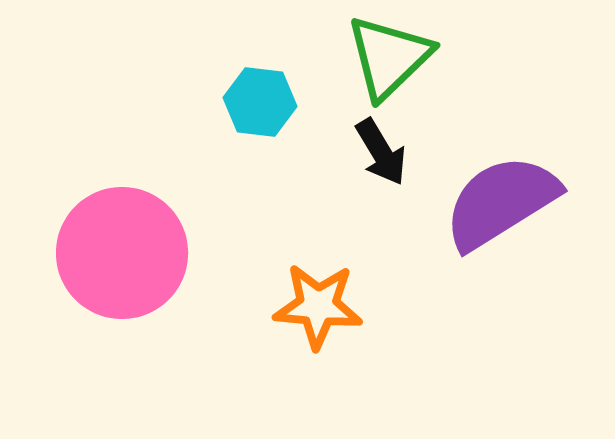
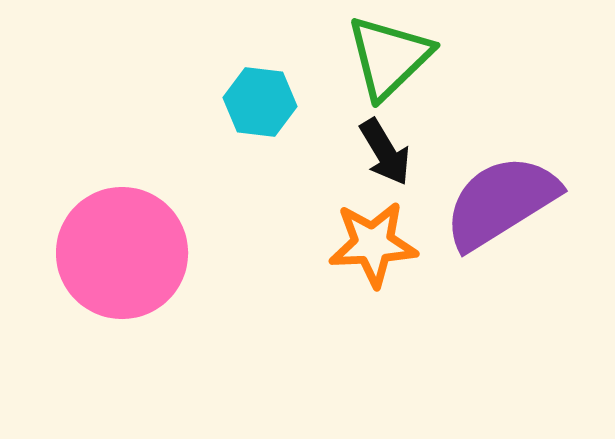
black arrow: moved 4 px right
orange star: moved 55 px right, 62 px up; rotated 8 degrees counterclockwise
